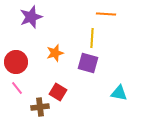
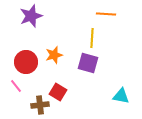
purple star: moved 1 px up
orange star: moved 1 px left, 2 px down
red circle: moved 10 px right
pink line: moved 1 px left, 2 px up
cyan triangle: moved 2 px right, 3 px down
brown cross: moved 2 px up
